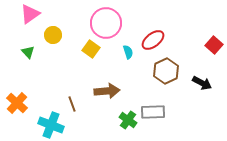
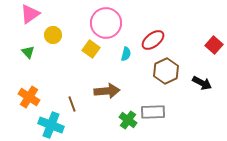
cyan semicircle: moved 2 px left, 2 px down; rotated 32 degrees clockwise
orange cross: moved 12 px right, 6 px up; rotated 10 degrees counterclockwise
